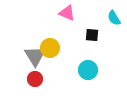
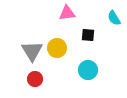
pink triangle: rotated 30 degrees counterclockwise
black square: moved 4 px left
yellow circle: moved 7 px right
gray triangle: moved 3 px left, 5 px up
